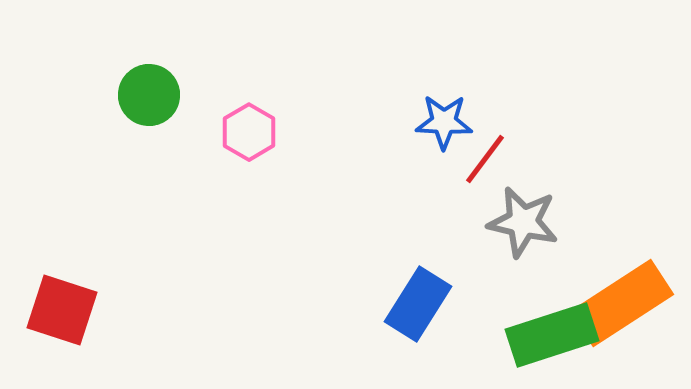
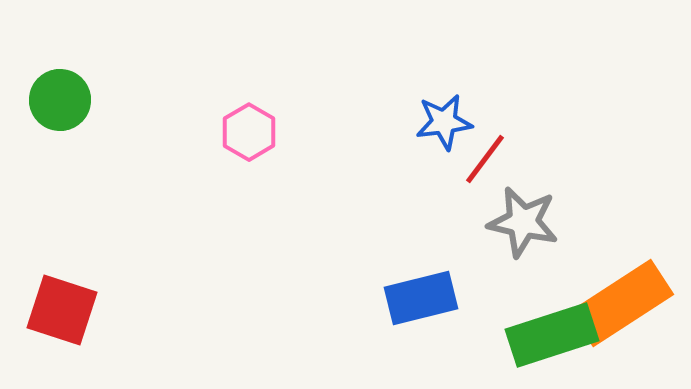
green circle: moved 89 px left, 5 px down
blue star: rotated 10 degrees counterclockwise
blue rectangle: moved 3 px right, 6 px up; rotated 44 degrees clockwise
